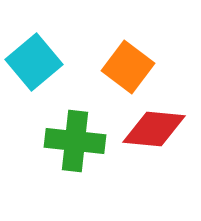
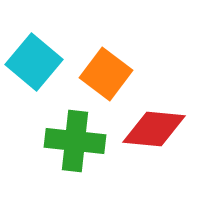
cyan square: rotated 10 degrees counterclockwise
orange square: moved 22 px left, 7 px down
